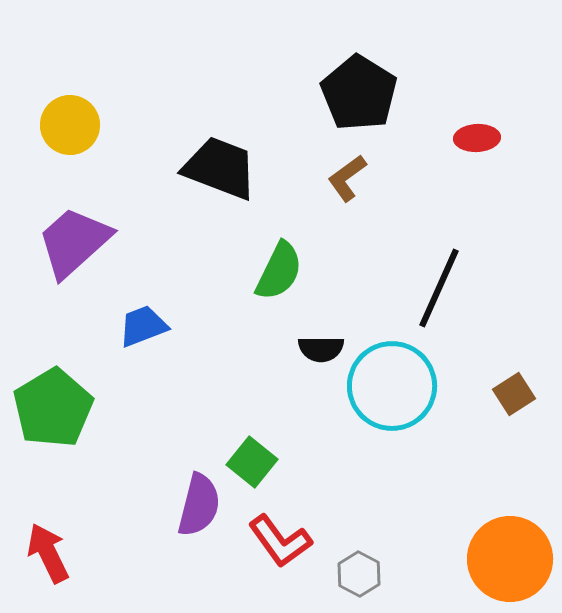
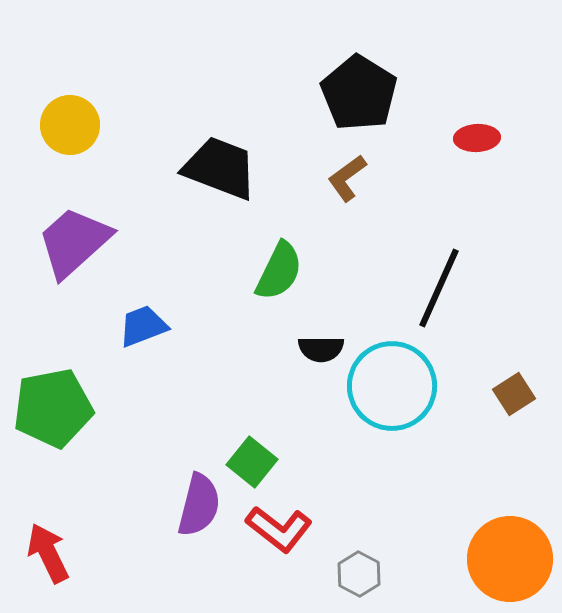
green pentagon: rotated 20 degrees clockwise
red L-shape: moved 1 px left, 12 px up; rotated 16 degrees counterclockwise
